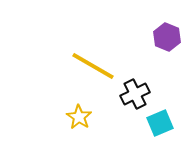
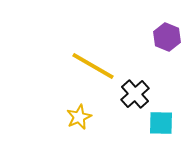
black cross: rotated 16 degrees counterclockwise
yellow star: rotated 15 degrees clockwise
cyan square: moved 1 px right; rotated 24 degrees clockwise
